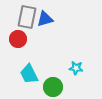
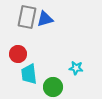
red circle: moved 15 px down
cyan trapezoid: rotated 20 degrees clockwise
